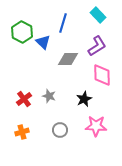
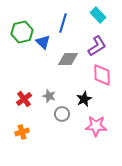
green hexagon: rotated 20 degrees clockwise
gray circle: moved 2 px right, 16 px up
